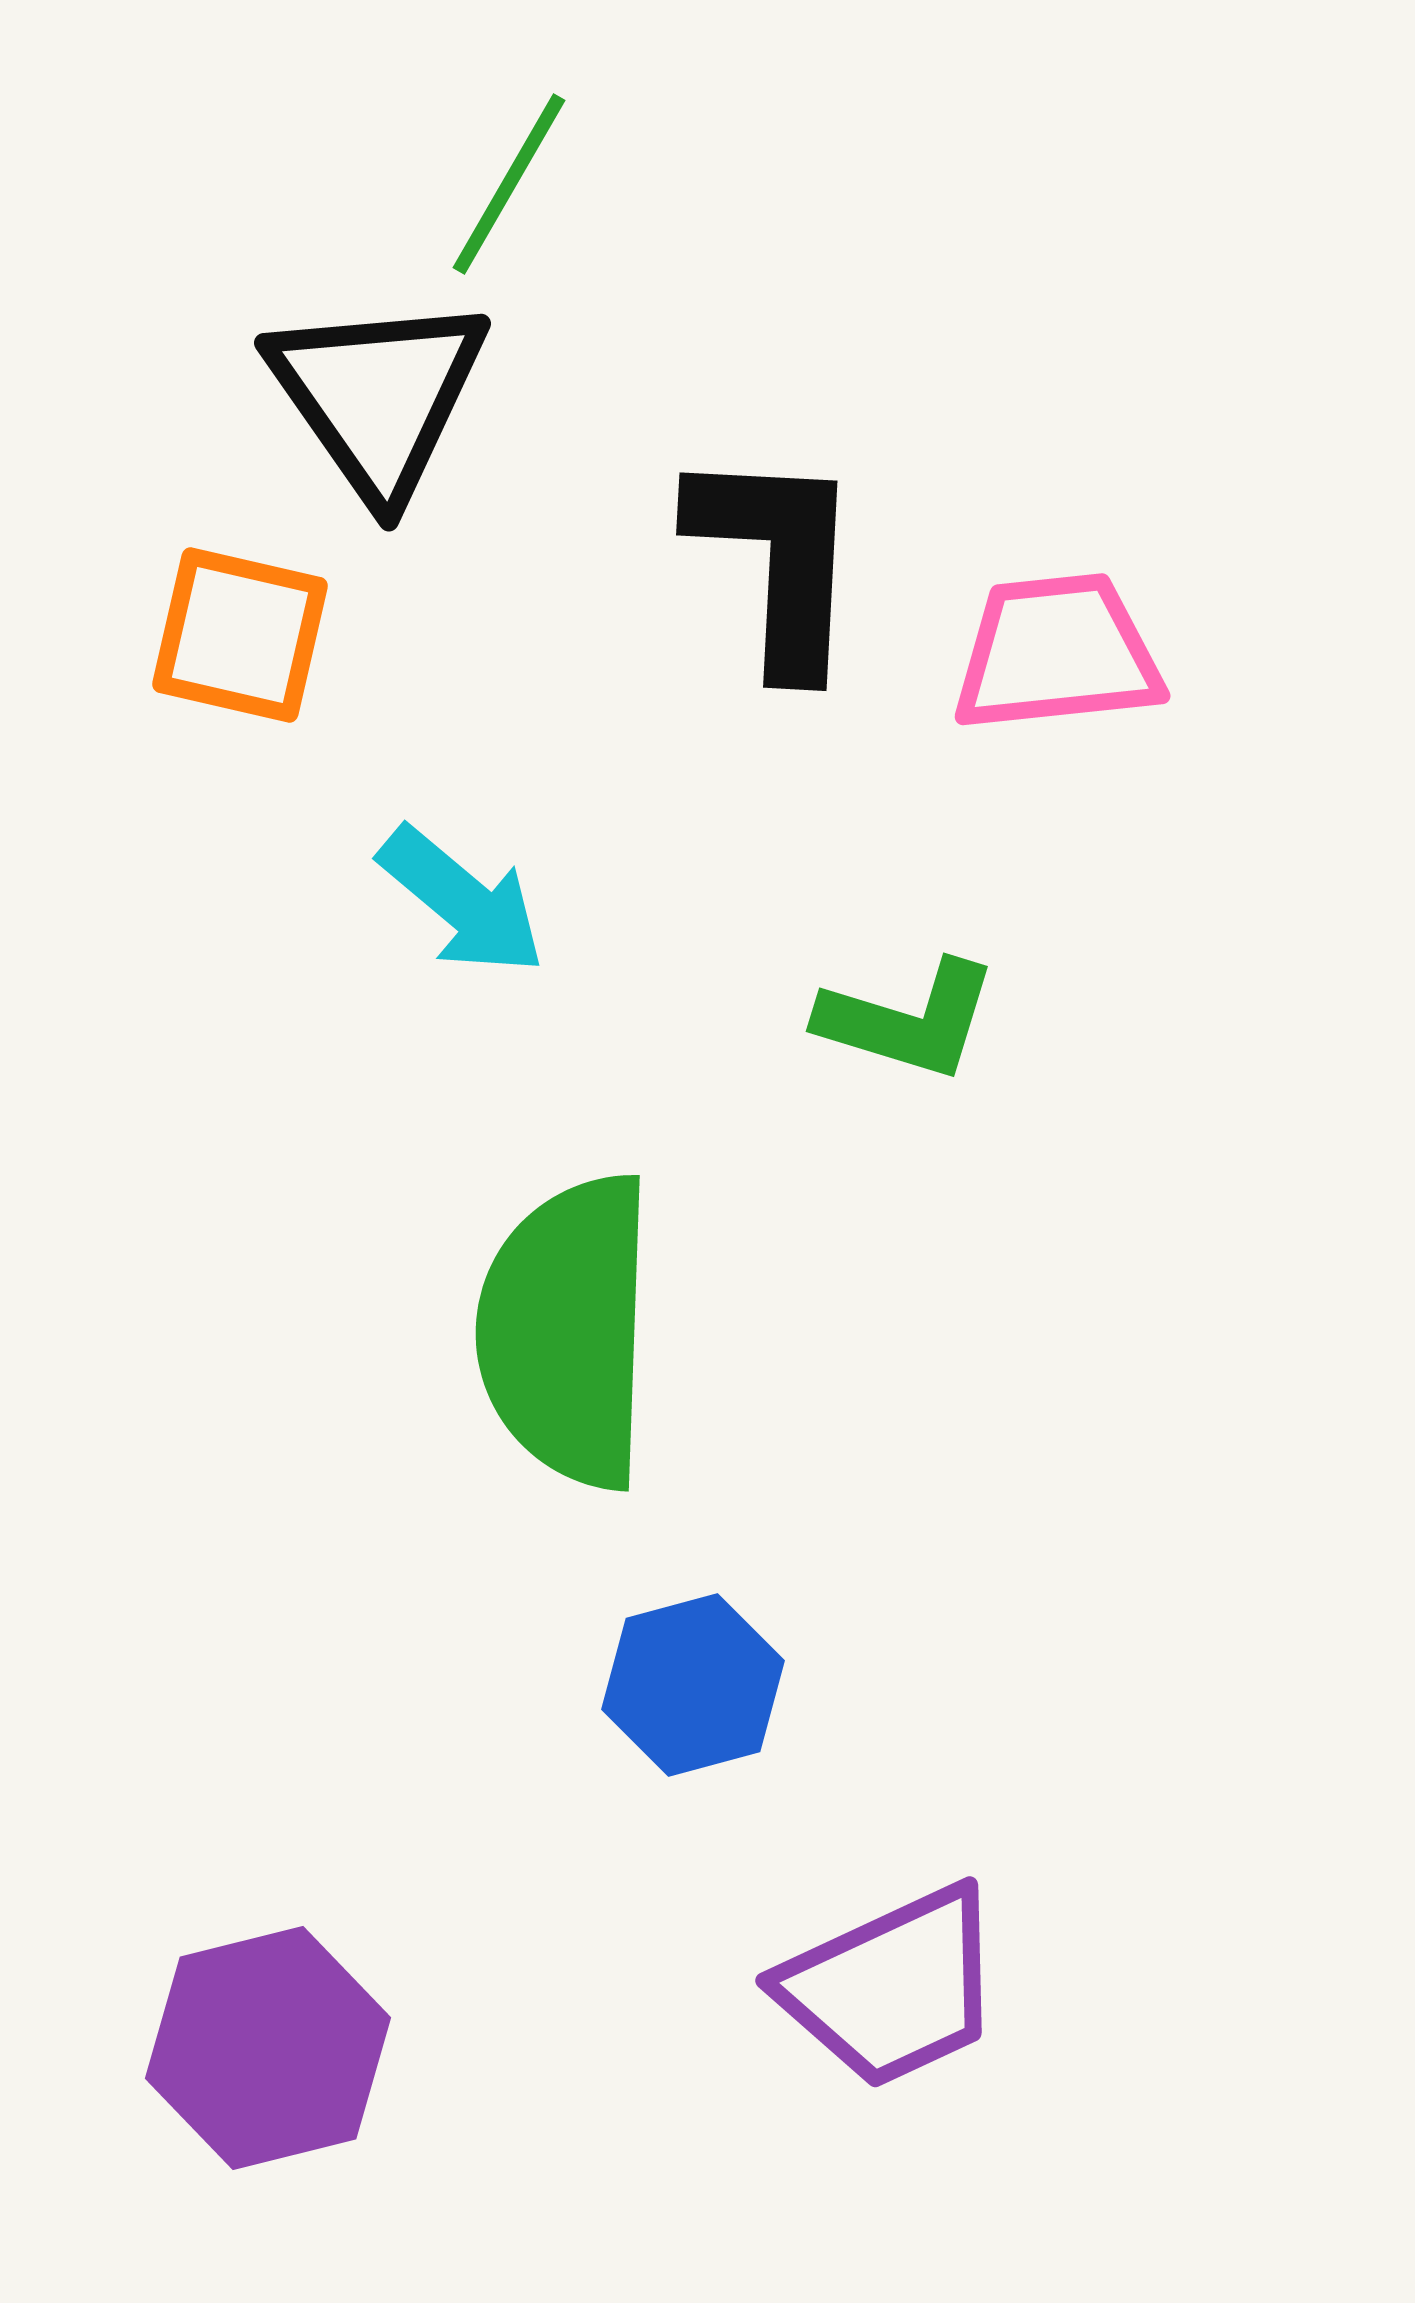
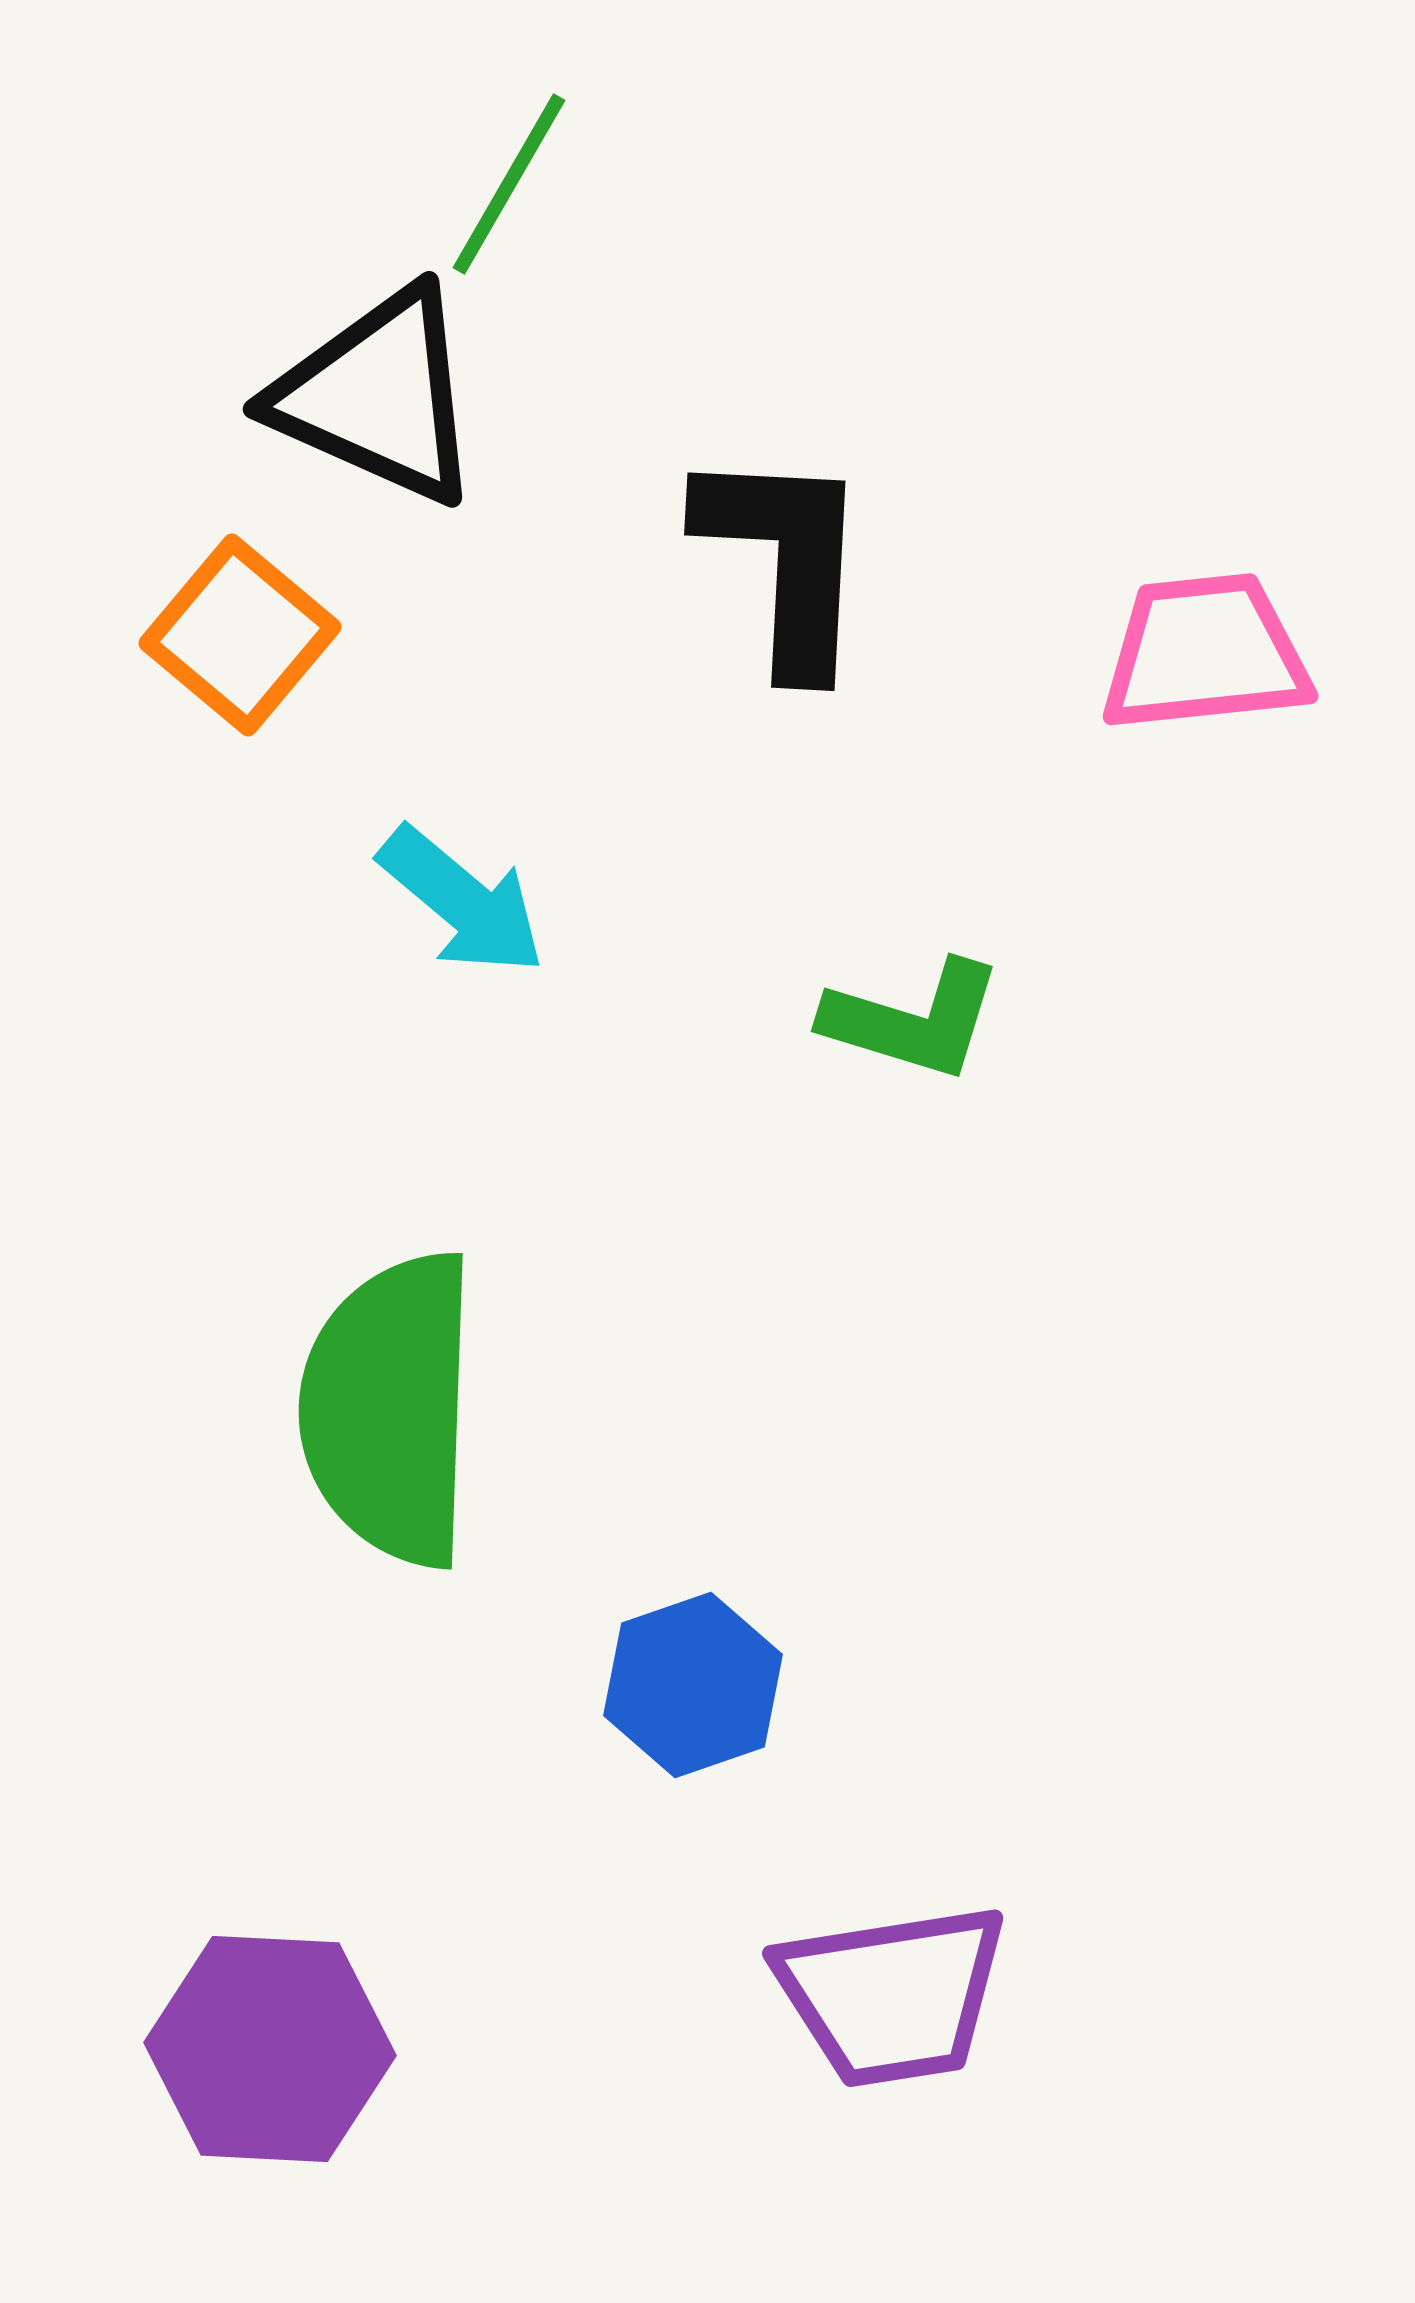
black triangle: rotated 31 degrees counterclockwise
black L-shape: moved 8 px right
orange square: rotated 27 degrees clockwise
pink trapezoid: moved 148 px right
green L-shape: moved 5 px right
green semicircle: moved 177 px left, 78 px down
blue hexagon: rotated 4 degrees counterclockwise
purple trapezoid: moved 8 px down; rotated 16 degrees clockwise
purple hexagon: moved 2 px right, 1 px down; rotated 17 degrees clockwise
